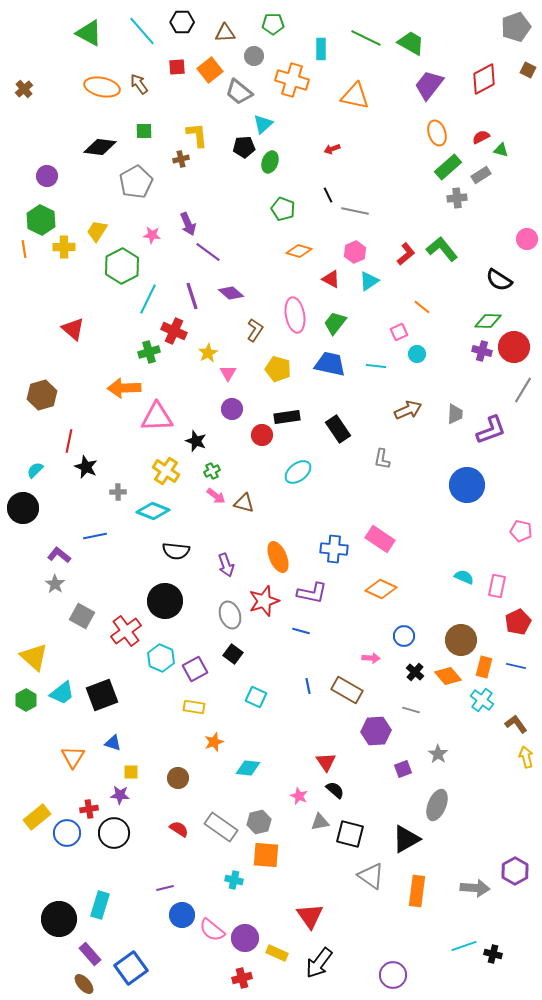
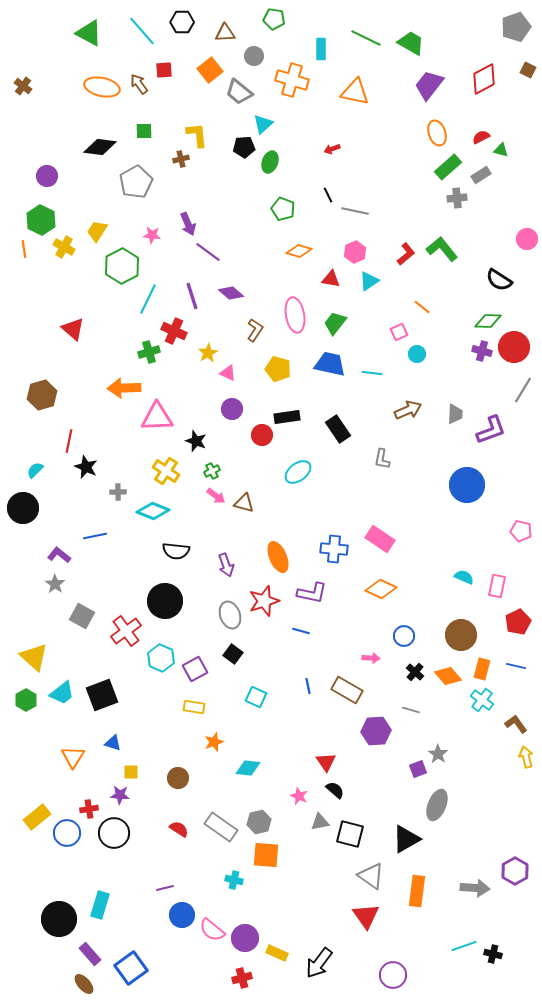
green pentagon at (273, 24): moved 1 px right, 5 px up; rotated 10 degrees clockwise
red square at (177, 67): moved 13 px left, 3 px down
brown cross at (24, 89): moved 1 px left, 3 px up; rotated 12 degrees counterclockwise
orange triangle at (355, 96): moved 4 px up
yellow cross at (64, 247): rotated 30 degrees clockwise
red triangle at (331, 279): rotated 18 degrees counterclockwise
cyan line at (376, 366): moved 4 px left, 7 px down
pink triangle at (228, 373): rotated 36 degrees counterclockwise
brown circle at (461, 640): moved 5 px up
orange rectangle at (484, 667): moved 2 px left, 2 px down
purple square at (403, 769): moved 15 px right
red triangle at (310, 916): moved 56 px right
